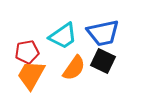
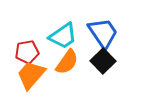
blue trapezoid: rotated 112 degrees counterclockwise
black square: rotated 20 degrees clockwise
orange semicircle: moved 7 px left, 6 px up
orange trapezoid: rotated 12 degrees clockwise
